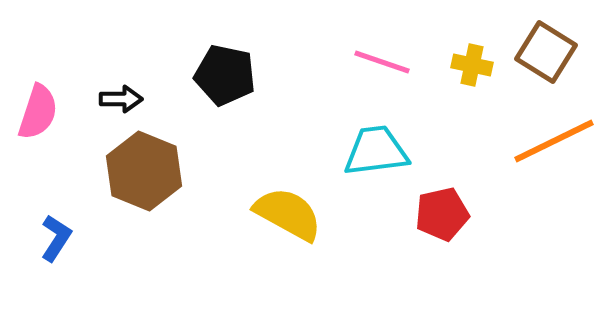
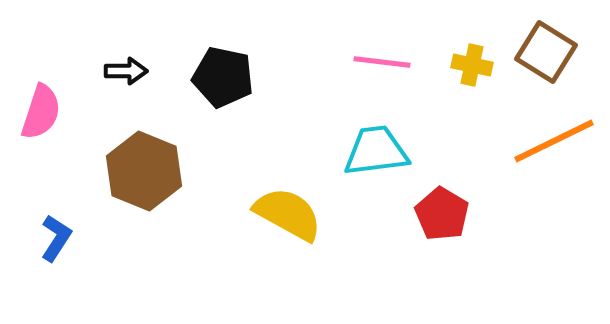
pink line: rotated 12 degrees counterclockwise
black pentagon: moved 2 px left, 2 px down
black arrow: moved 5 px right, 28 px up
pink semicircle: moved 3 px right
red pentagon: rotated 28 degrees counterclockwise
